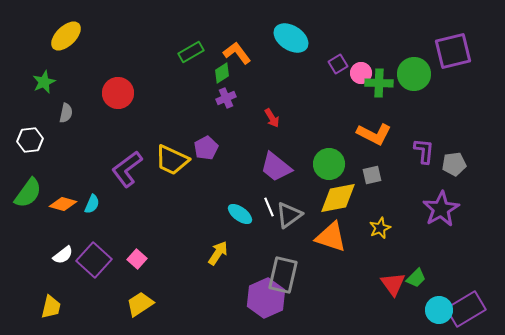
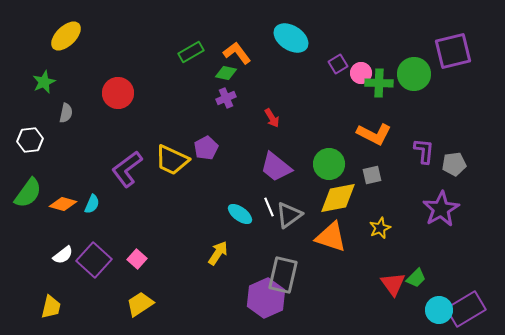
green diamond at (222, 73): moved 4 px right; rotated 45 degrees clockwise
